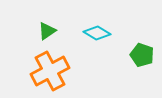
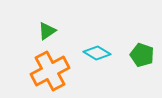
cyan diamond: moved 20 px down
